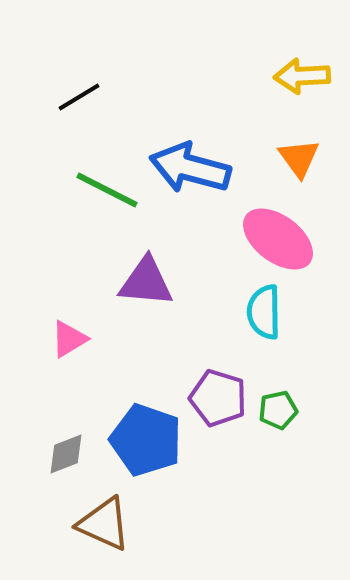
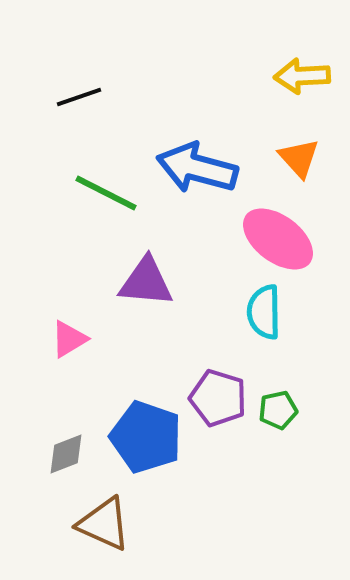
black line: rotated 12 degrees clockwise
orange triangle: rotated 6 degrees counterclockwise
blue arrow: moved 7 px right
green line: moved 1 px left, 3 px down
blue pentagon: moved 3 px up
